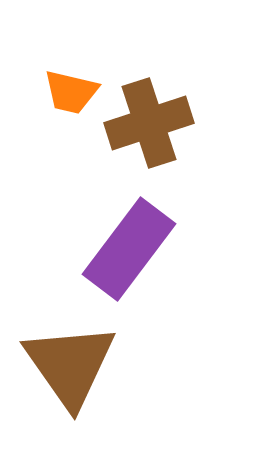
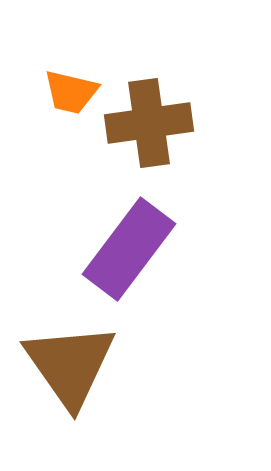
brown cross: rotated 10 degrees clockwise
